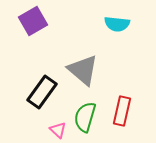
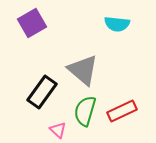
purple square: moved 1 px left, 2 px down
red rectangle: rotated 52 degrees clockwise
green semicircle: moved 6 px up
